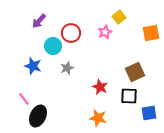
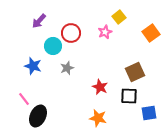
orange square: rotated 24 degrees counterclockwise
